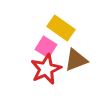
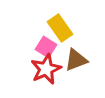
yellow rectangle: moved 1 px left; rotated 20 degrees clockwise
